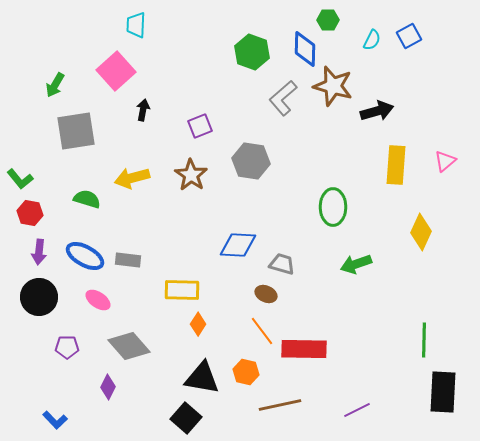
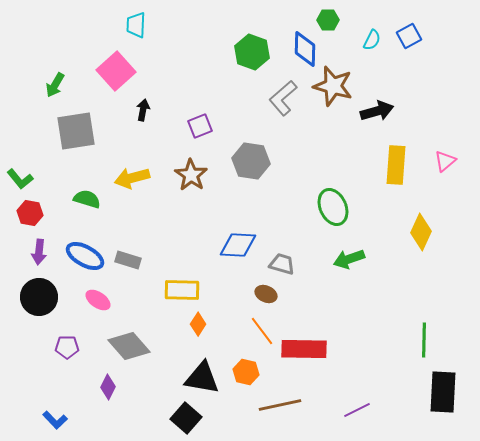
green ellipse at (333, 207): rotated 24 degrees counterclockwise
gray rectangle at (128, 260): rotated 10 degrees clockwise
green arrow at (356, 264): moved 7 px left, 5 px up
